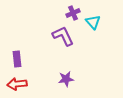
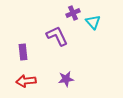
purple L-shape: moved 6 px left
purple rectangle: moved 6 px right, 7 px up
red arrow: moved 9 px right, 3 px up
